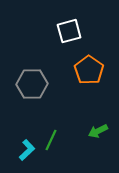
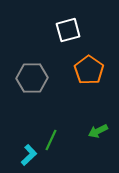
white square: moved 1 px left, 1 px up
gray hexagon: moved 6 px up
cyan L-shape: moved 2 px right, 5 px down
